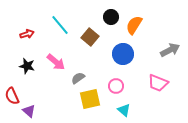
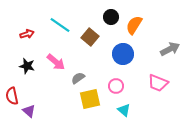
cyan line: rotated 15 degrees counterclockwise
gray arrow: moved 1 px up
red semicircle: rotated 12 degrees clockwise
